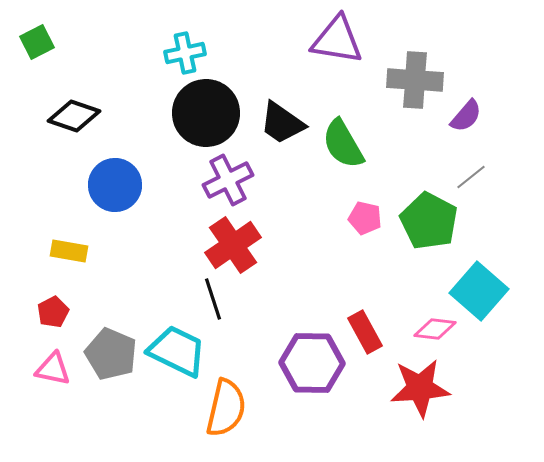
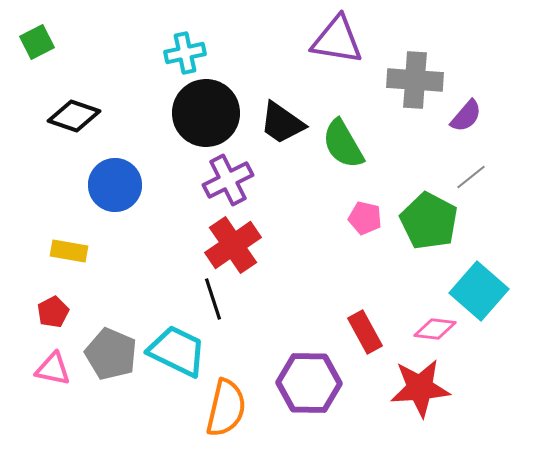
purple hexagon: moved 3 px left, 20 px down
